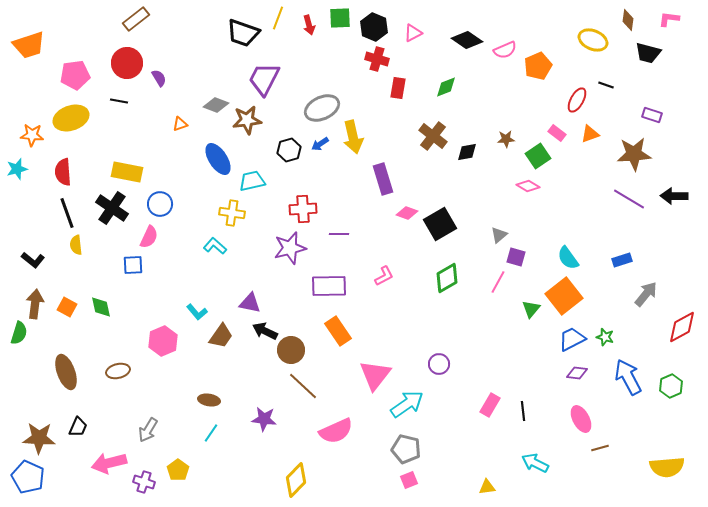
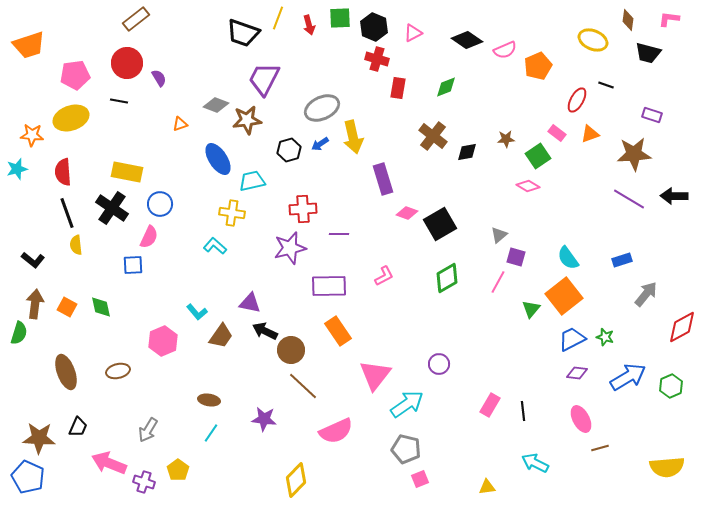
blue arrow at (628, 377): rotated 87 degrees clockwise
pink arrow at (109, 463): rotated 36 degrees clockwise
pink square at (409, 480): moved 11 px right, 1 px up
